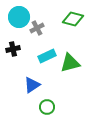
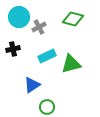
gray cross: moved 2 px right, 1 px up
green triangle: moved 1 px right, 1 px down
